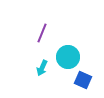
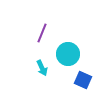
cyan circle: moved 3 px up
cyan arrow: rotated 49 degrees counterclockwise
